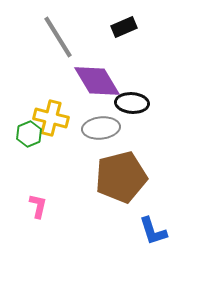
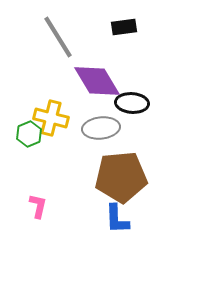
black rectangle: rotated 15 degrees clockwise
brown pentagon: rotated 9 degrees clockwise
blue L-shape: moved 36 px left, 12 px up; rotated 16 degrees clockwise
